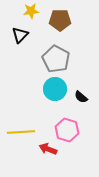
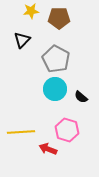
brown pentagon: moved 1 px left, 2 px up
black triangle: moved 2 px right, 5 px down
